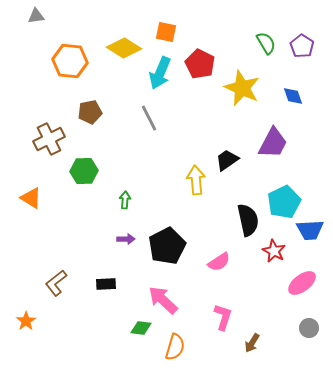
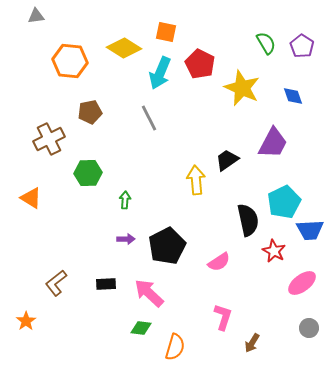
green hexagon: moved 4 px right, 2 px down
pink arrow: moved 14 px left, 7 px up
